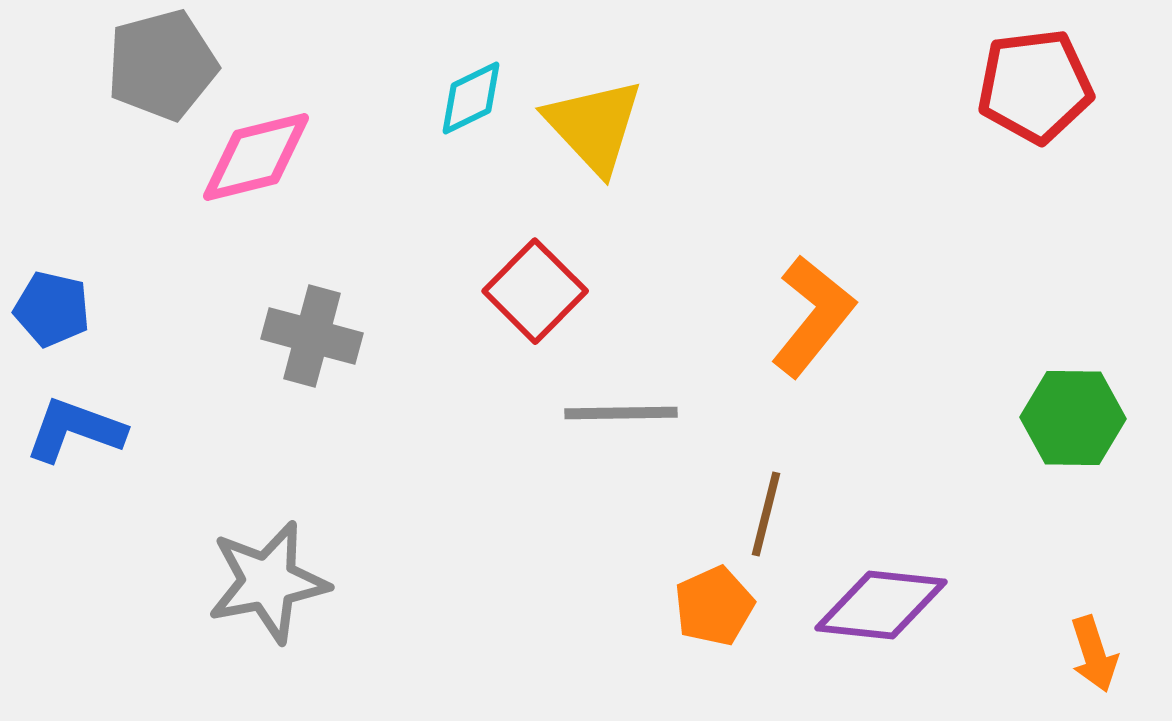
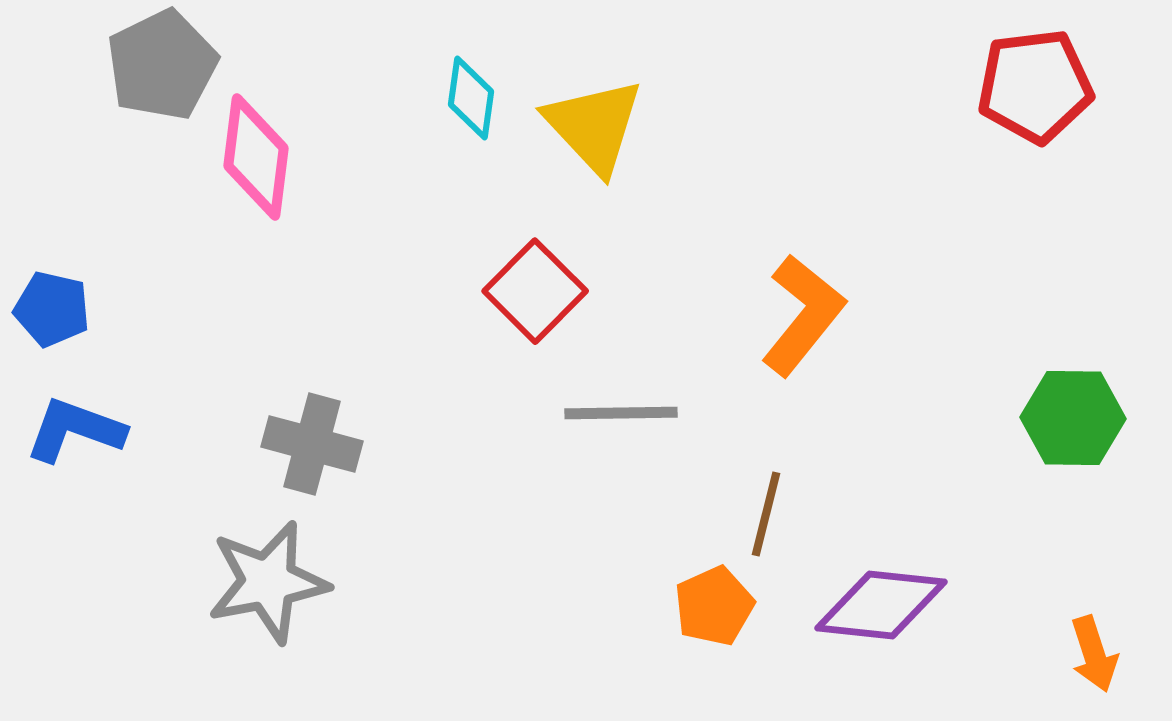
gray pentagon: rotated 11 degrees counterclockwise
cyan diamond: rotated 56 degrees counterclockwise
pink diamond: rotated 69 degrees counterclockwise
orange L-shape: moved 10 px left, 1 px up
gray cross: moved 108 px down
